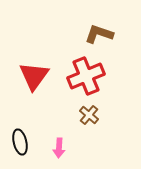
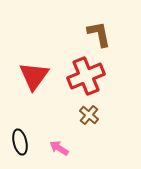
brown L-shape: rotated 60 degrees clockwise
pink arrow: rotated 120 degrees clockwise
